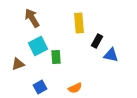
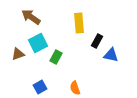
brown arrow: moved 1 px left, 1 px up; rotated 24 degrees counterclockwise
cyan square: moved 3 px up
green rectangle: rotated 32 degrees clockwise
brown triangle: moved 10 px up
orange semicircle: rotated 96 degrees clockwise
